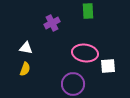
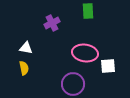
yellow semicircle: moved 1 px left, 1 px up; rotated 32 degrees counterclockwise
